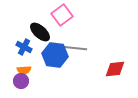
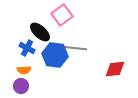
blue cross: moved 3 px right, 1 px down
purple circle: moved 5 px down
